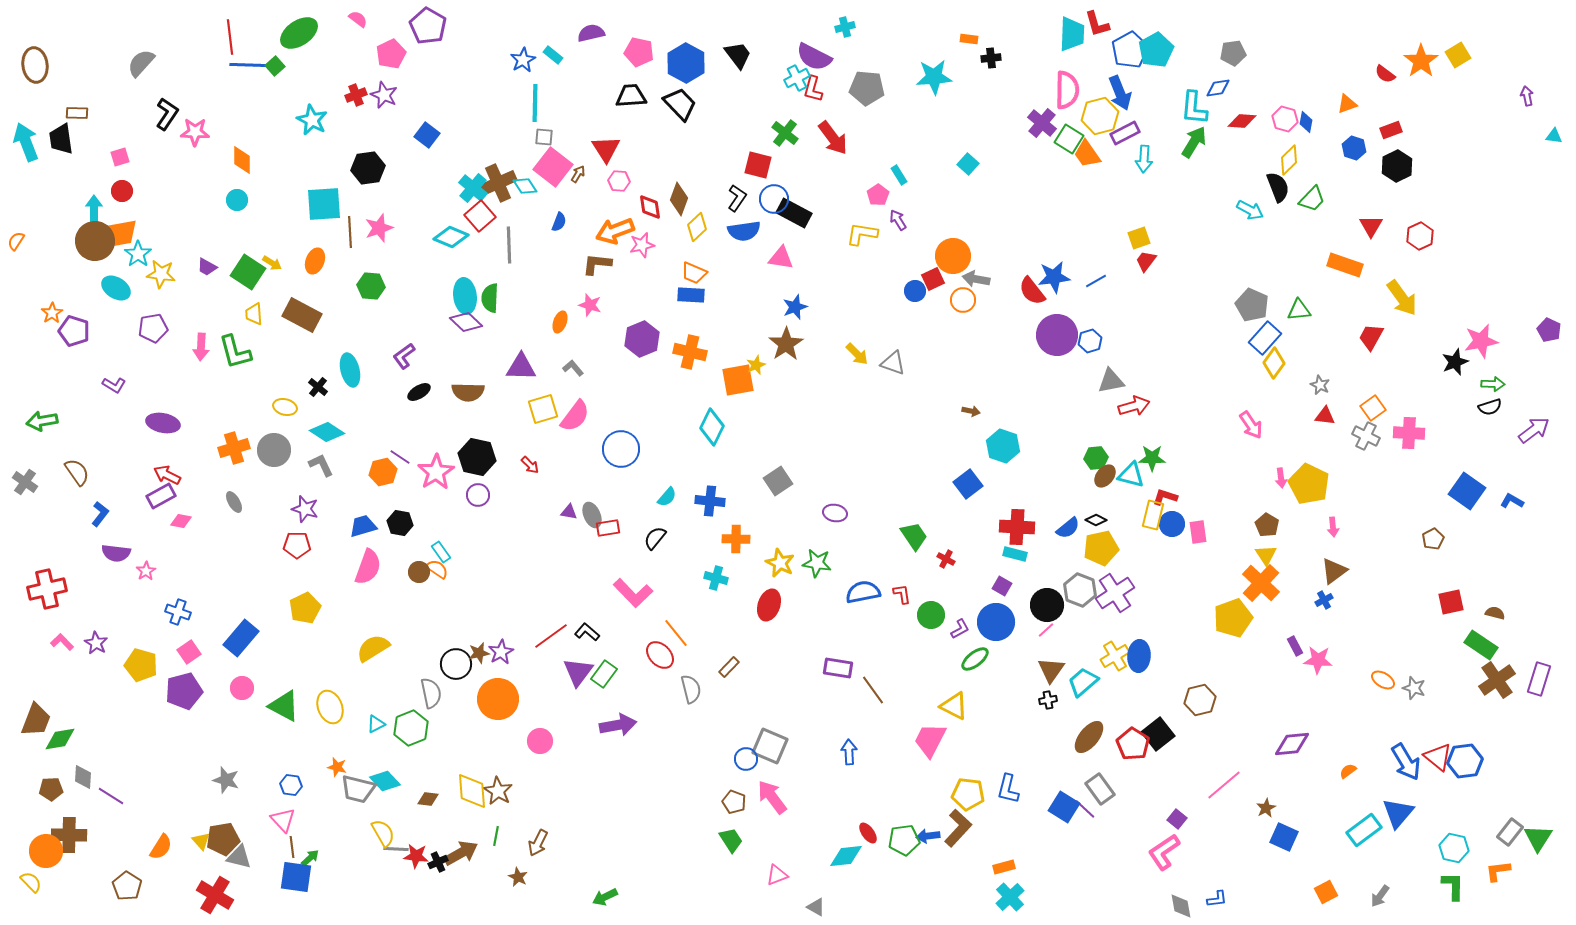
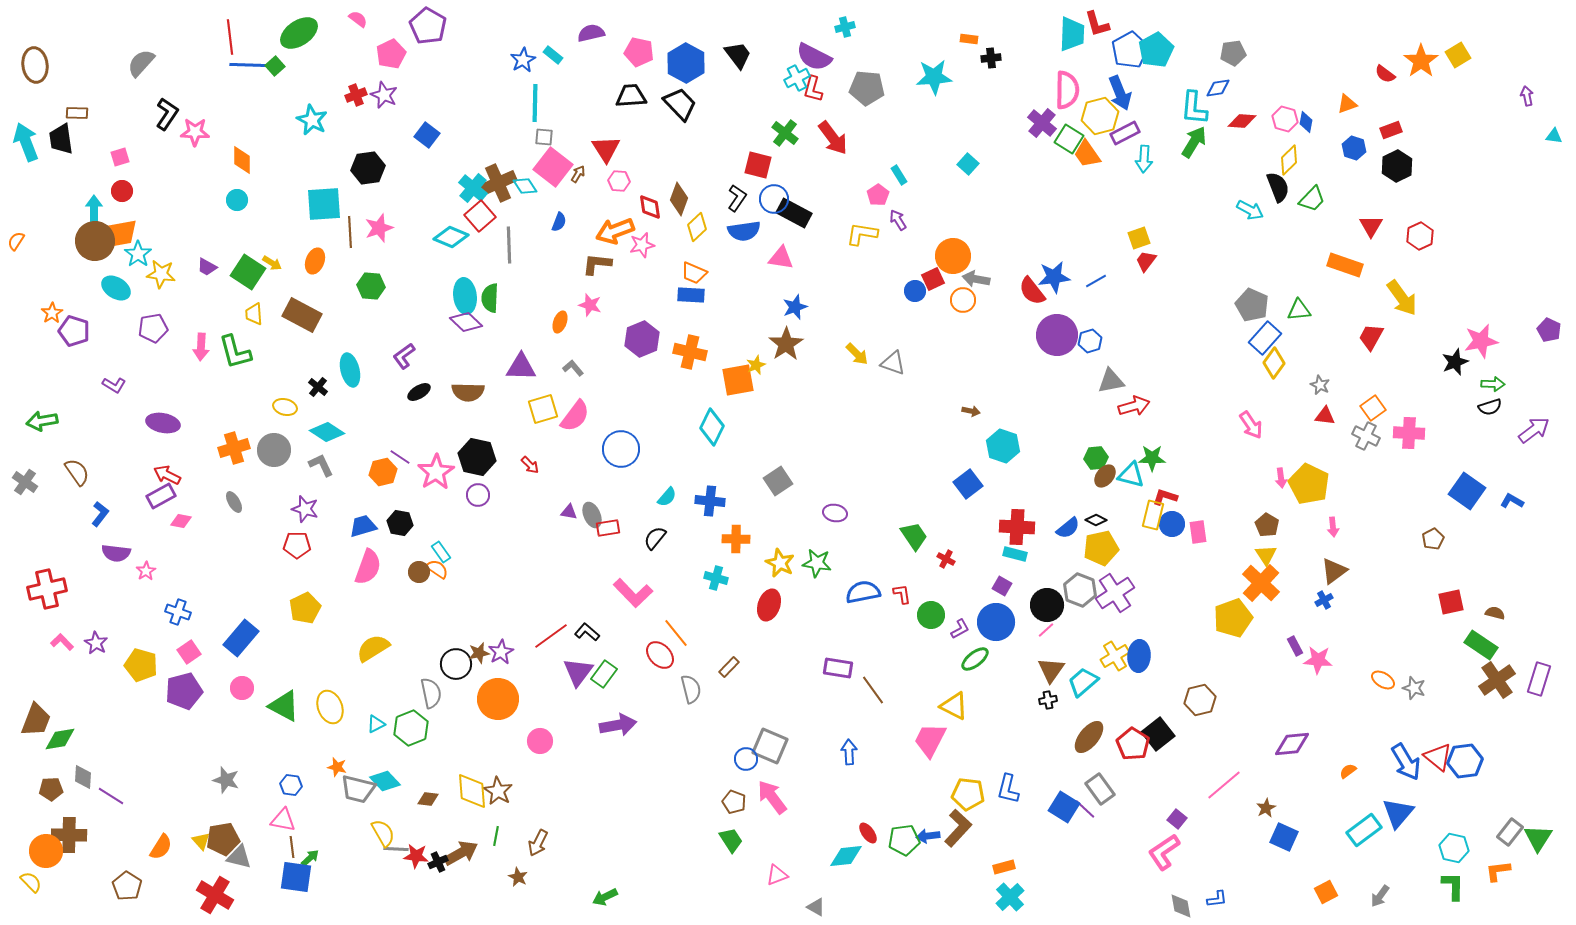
pink triangle at (283, 820): rotated 36 degrees counterclockwise
